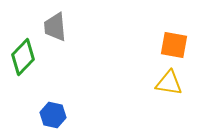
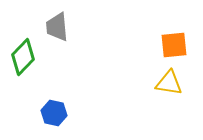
gray trapezoid: moved 2 px right
orange square: rotated 16 degrees counterclockwise
blue hexagon: moved 1 px right, 2 px up
